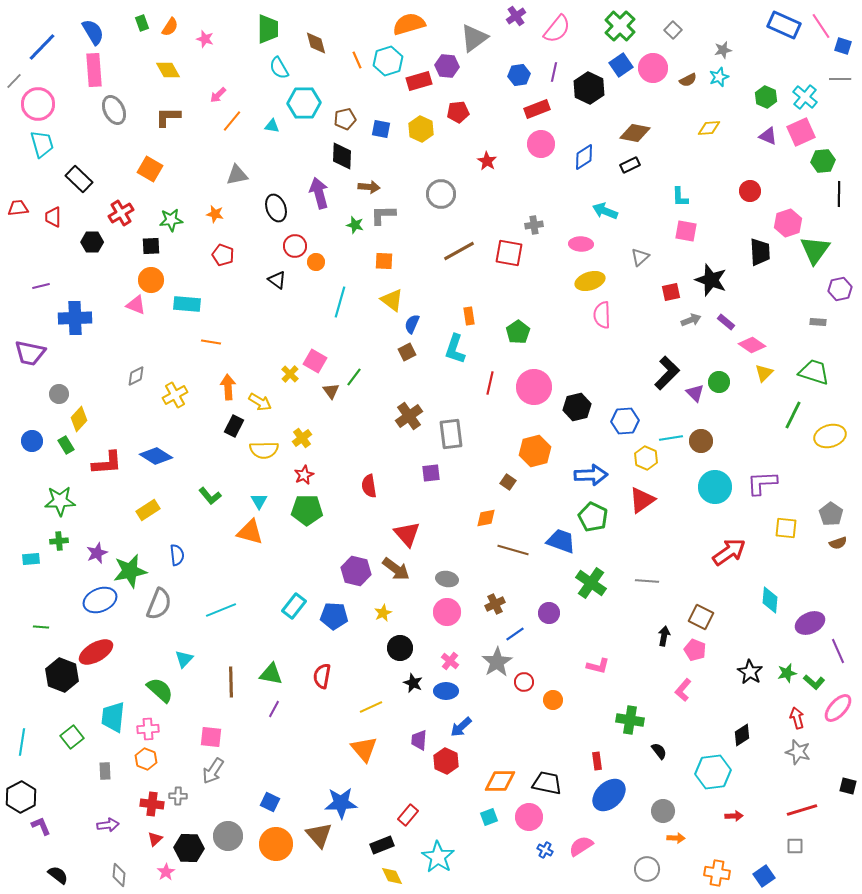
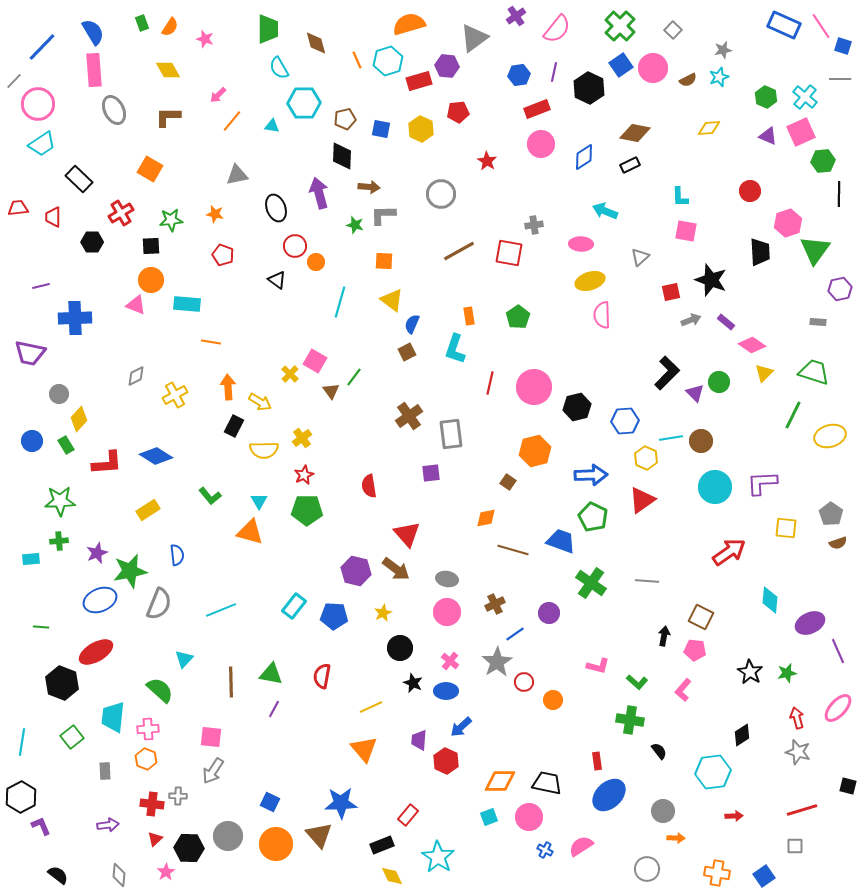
cyan trapezoid at (42, 144): rotated 72 degrees clockwise
green pentagon at (518, 332): moved 15 px up
pink pentagon at (695, 650): rotated 15 degrees counterclockwise
black hexagon at (62, 675): moved 8 px down
green L-shape at (814, 682): moved 177 px left
